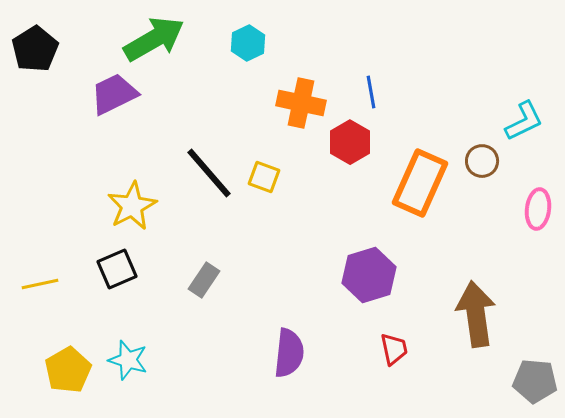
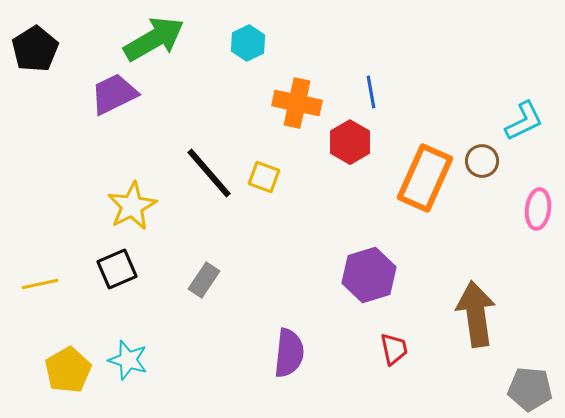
orange cross: moved 4 px left
orange rectangle: moved 5 px right, 5 px up
gray pentagon: moved 5 px left, 8 px down
